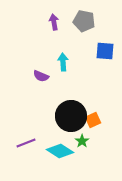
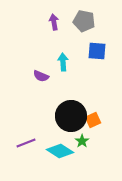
blue square: moved 8 px left
